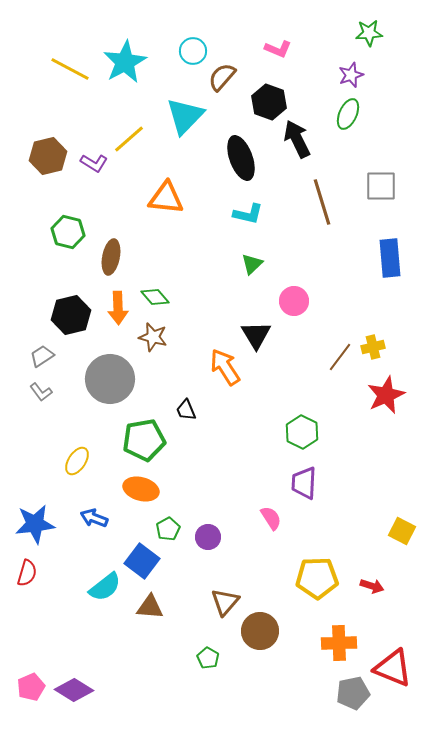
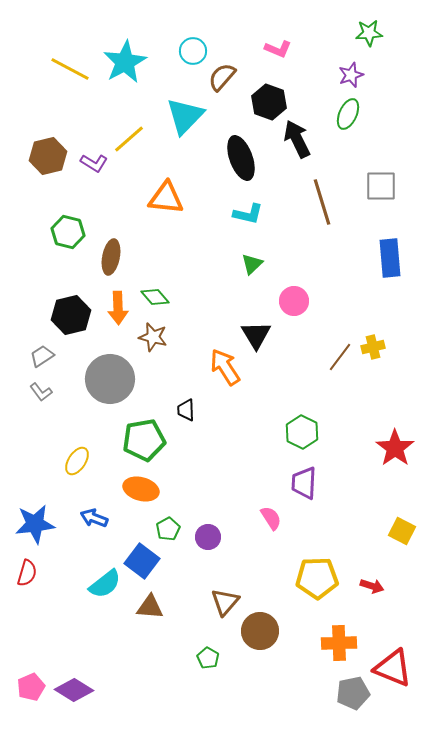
red star at (386, 395): moved 9 px right, 53 px down; rotated 12 degrees counterclockwise
black trapezoid at (186, 410): rotated 20 degrees clockwise
cyan semicircle at (105, 587): moved 3 px up
